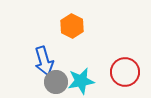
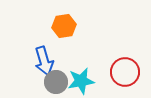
orange hexagon: moved 8 px left; rotated 25 degrees clockwise
